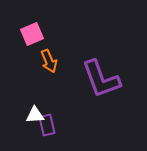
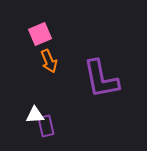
pink square: moved 8 px right
purple L-shape: rotated 9 degrees clockwise
purple rectangle: moved 1 px left, 1 px down
